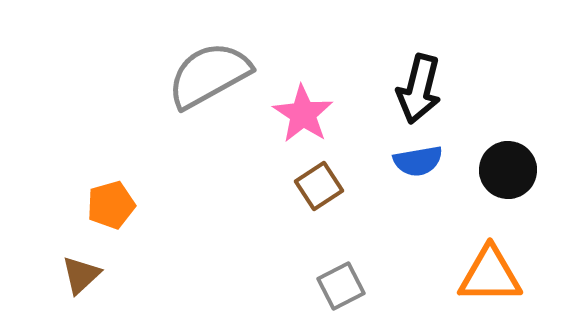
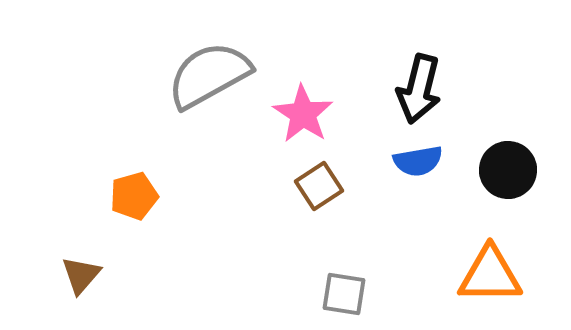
orange pentagon: moved 23 px right, 9 px up
brown triangle: rotated 6 degrees counterclockwise
gray square: moved 3 px right, 8 px down; rotated 36 degrees clockwise
